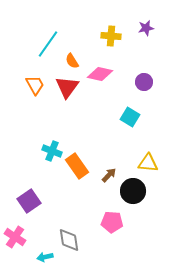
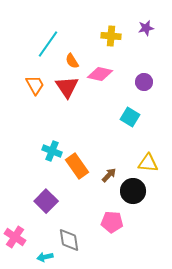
red triangle: rotated 10 degrees counterclockwise
purple square: moved 17 px right; rotated 10 degrees counterclockwise
